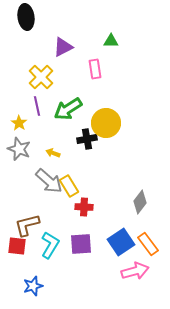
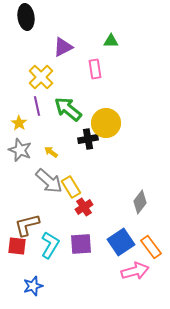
green arrow: rotated 72 degrees clockwise
black cross: moved 1 px right
gray star: moved 1 px right, 1 px down
yellow arrow: moved 2 px left, 1 px up; rotated 16 degrees clockwise
yellow rectangle: moved 2 px right, 1 px down
red cross: rotated 36 degrees counterclockwise
orange rectangle: moved 3 px right, 3 px down
